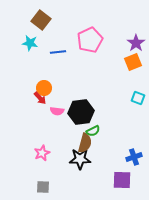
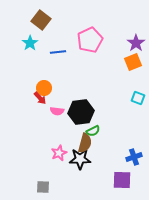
cyan star: rotated 28 degrees clockwise
pink star: moved 17 px right
